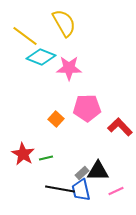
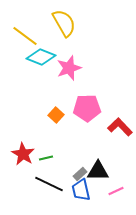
pink star: rotated 20 degrees counterclockwise
orange square: moved 4 px up
gray rectangle: moved 2 px left, 1 px down
black line: moved 11 px left, 5 px up; rotated 16 degrees clockwise
